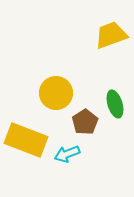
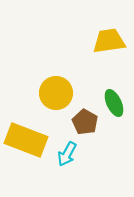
yellow trapezoid: moved 2 px left, 6 px down; rotated 12 degrees clockwise
green ellipse: moved 1 px left, 1 px up; rotated 8 degrees counterclockwise
brown pentagon: rotated 10 degrees counterclockwise
cyan arrow: rotated 40 degrees counterclockwise
